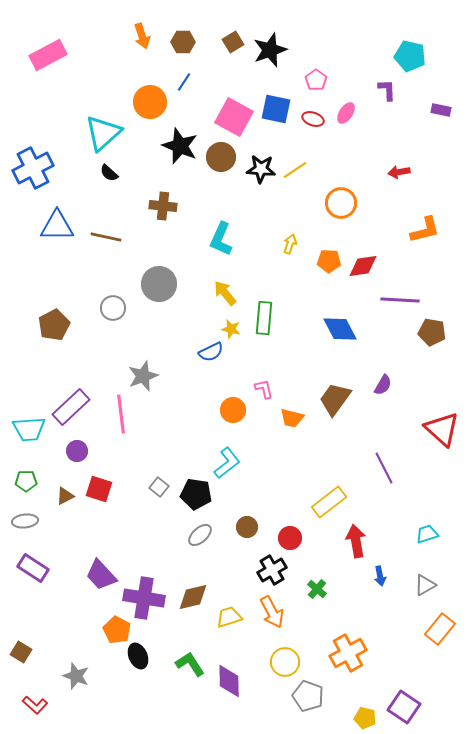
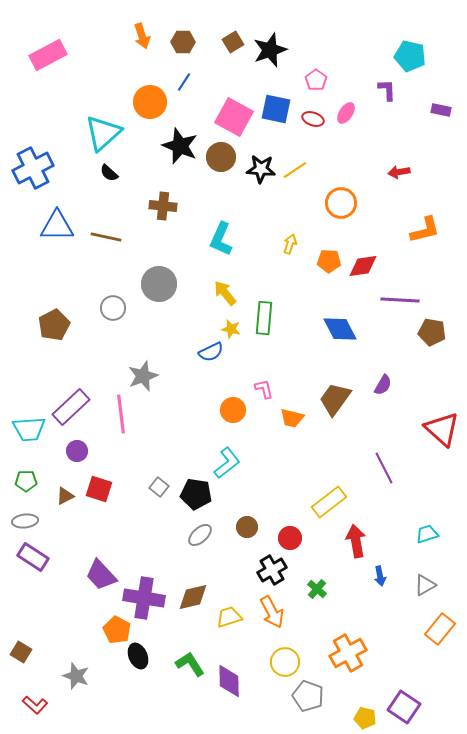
purple rectangle at (33, 568): moved 11 px up
